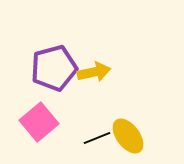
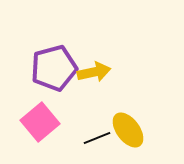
pink square: moved 1 px right
yellow ellipse: moved 6 px up
